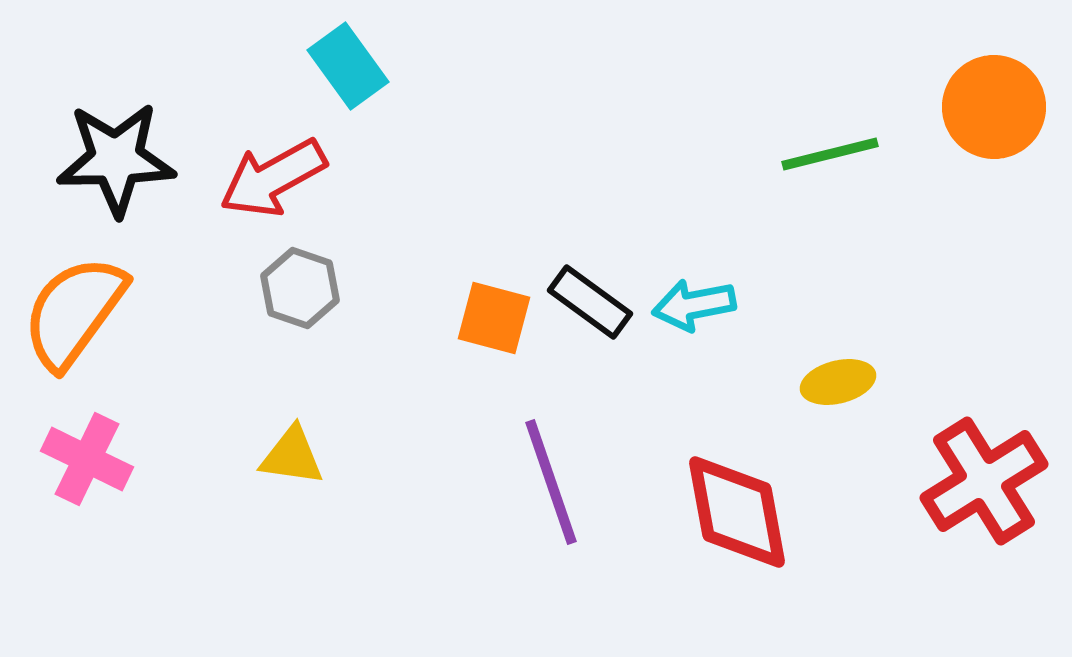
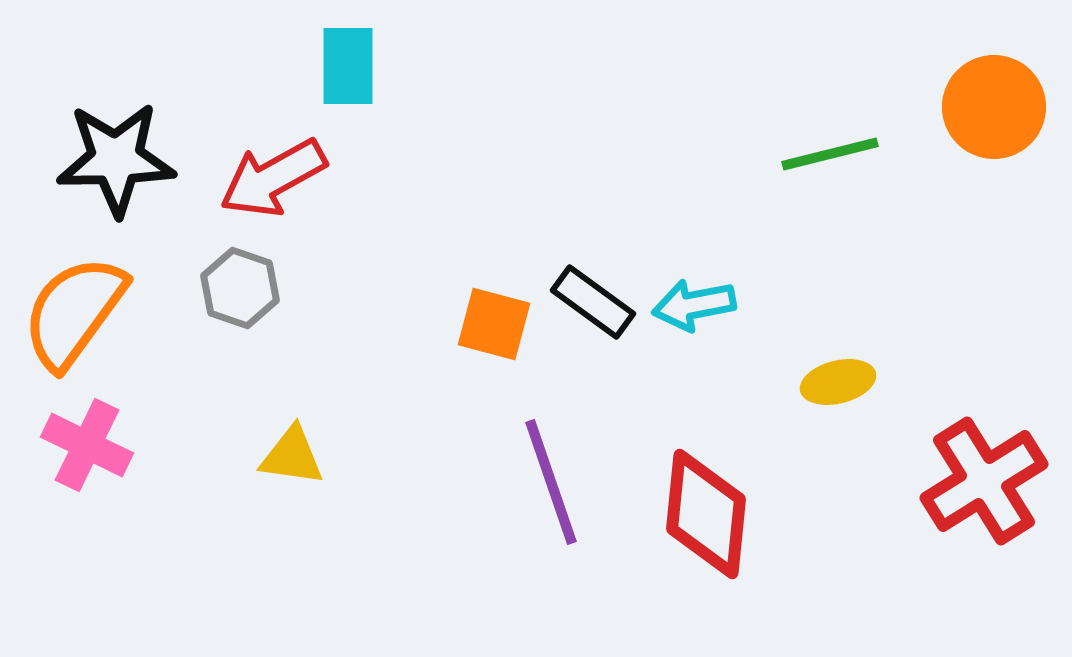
cyan rectangle: rotated 36 degrees clockwise
gray hexagon: moved 60 px left
black rectangle: moved 3 px right
orange square: moved 6 px down
pink cross: moved 14 px up
red diamond: moved 31 px left, 2 px down; rotated 16 degrees clockwise
